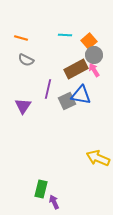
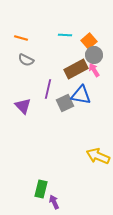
gray square: moved 2 px left, 2 px down
purple triangle: rotated 18 degrees counterclockwise
yellow arrow: moved 2 px up
